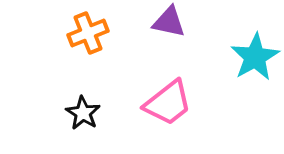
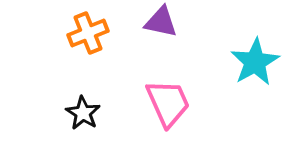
purple triangle: moved 8 px left
cyan star: moved 5 px down
pink trapezoid: rotated 76 degrees counterclockwise
